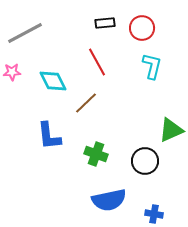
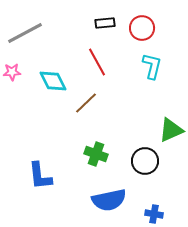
blue L-shape: moved 9 px left, 40 px down
